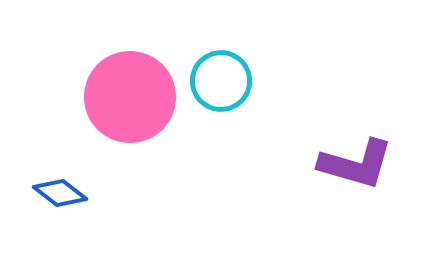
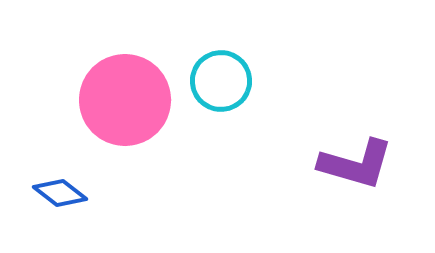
pink circle: moved 5 px left, 3 px down
